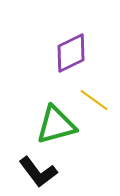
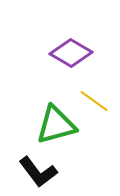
purple diamond: rotated 57 degrees clockwise
yellow line: moved 1 px down
